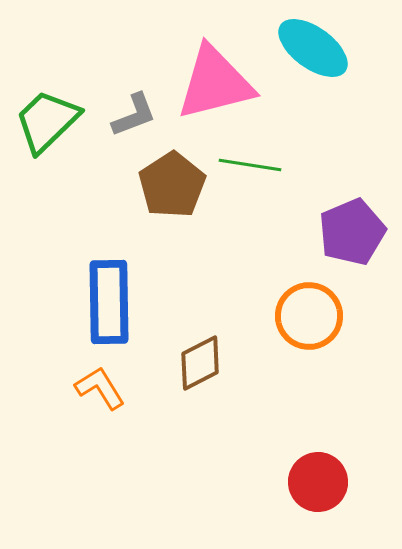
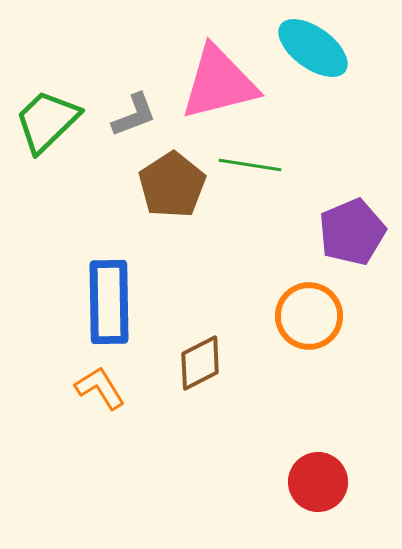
pink triangle: moved 4 px right
